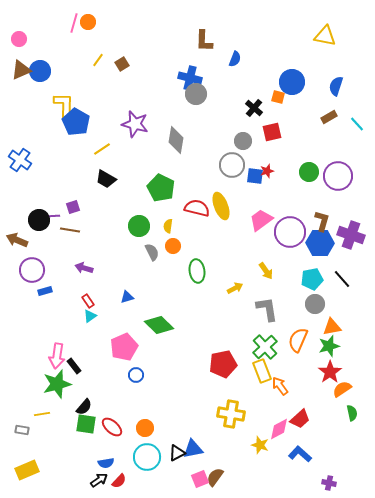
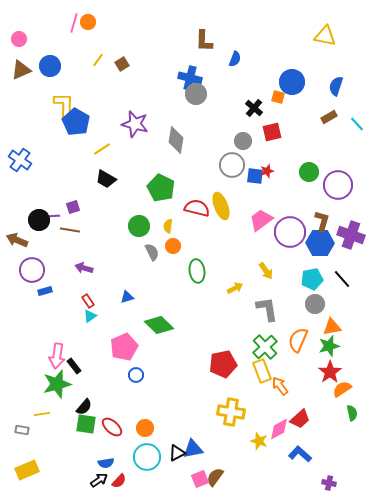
blue circle at (40, 71): moved 10 px right, 5 px up
purple circle at (338, 176): moved 9 px down
yellow cross at (231, 414): moved 2 px up
yellow star at (260, 445): moved 1 px left, 4 px up
